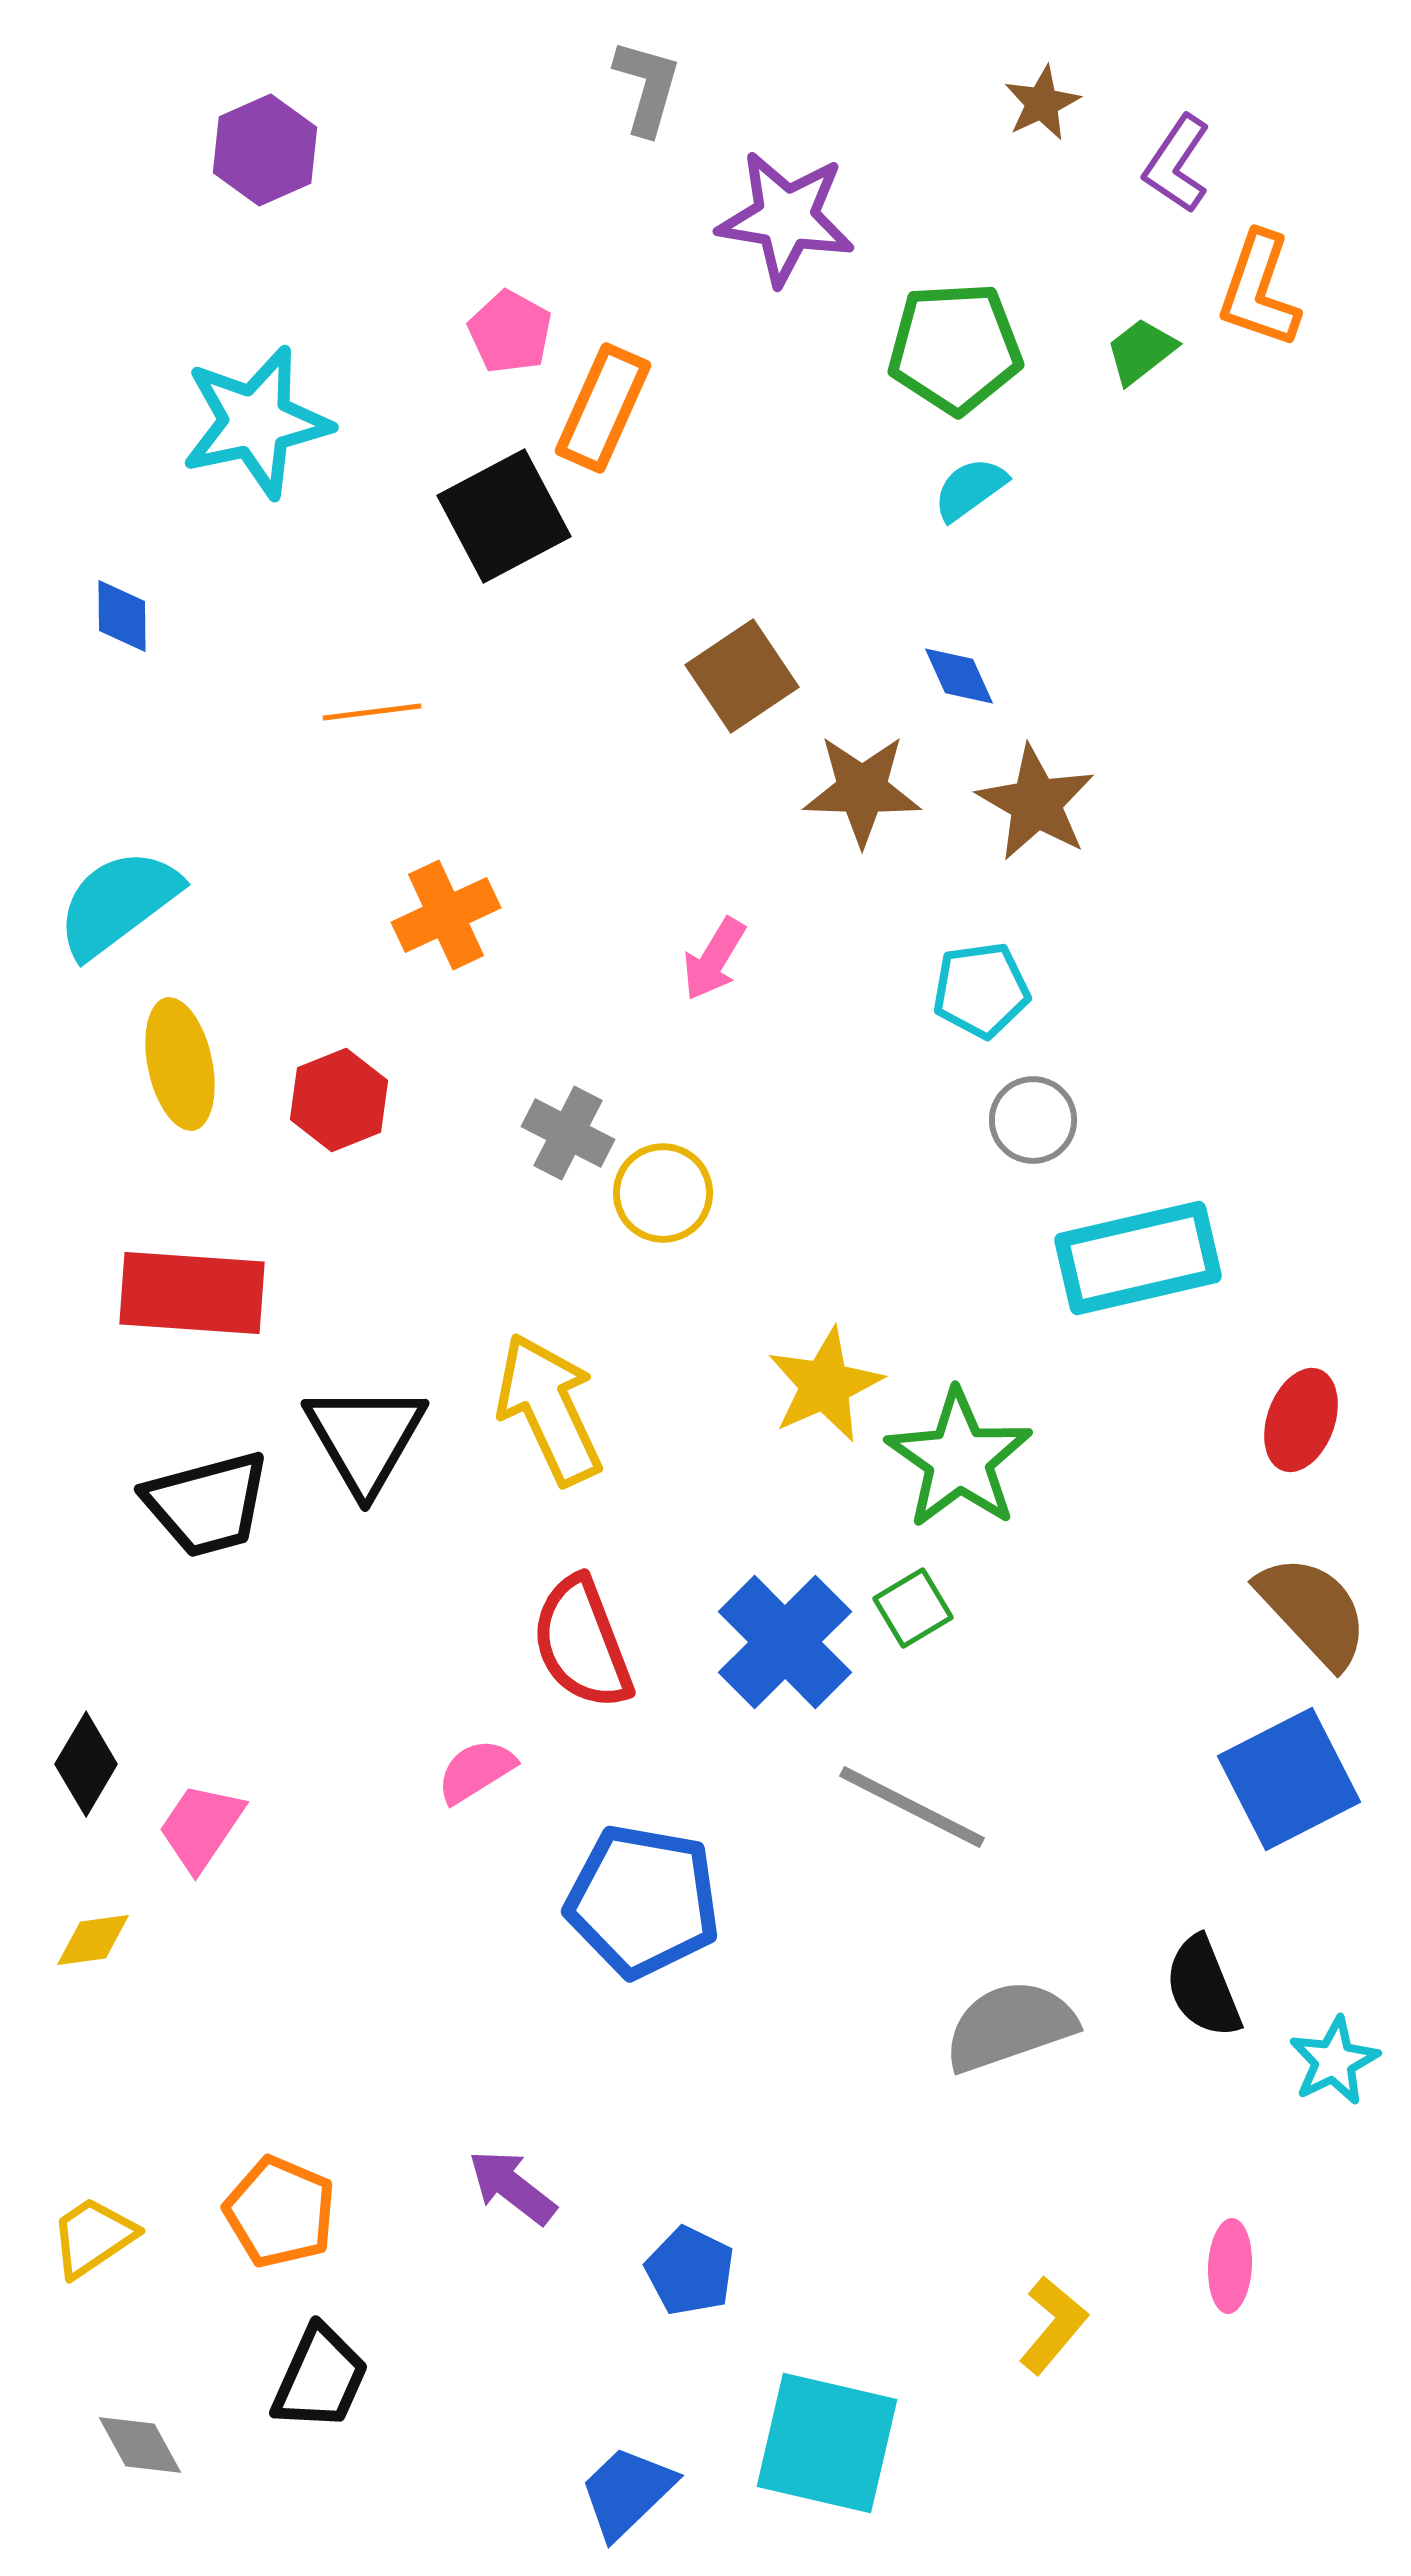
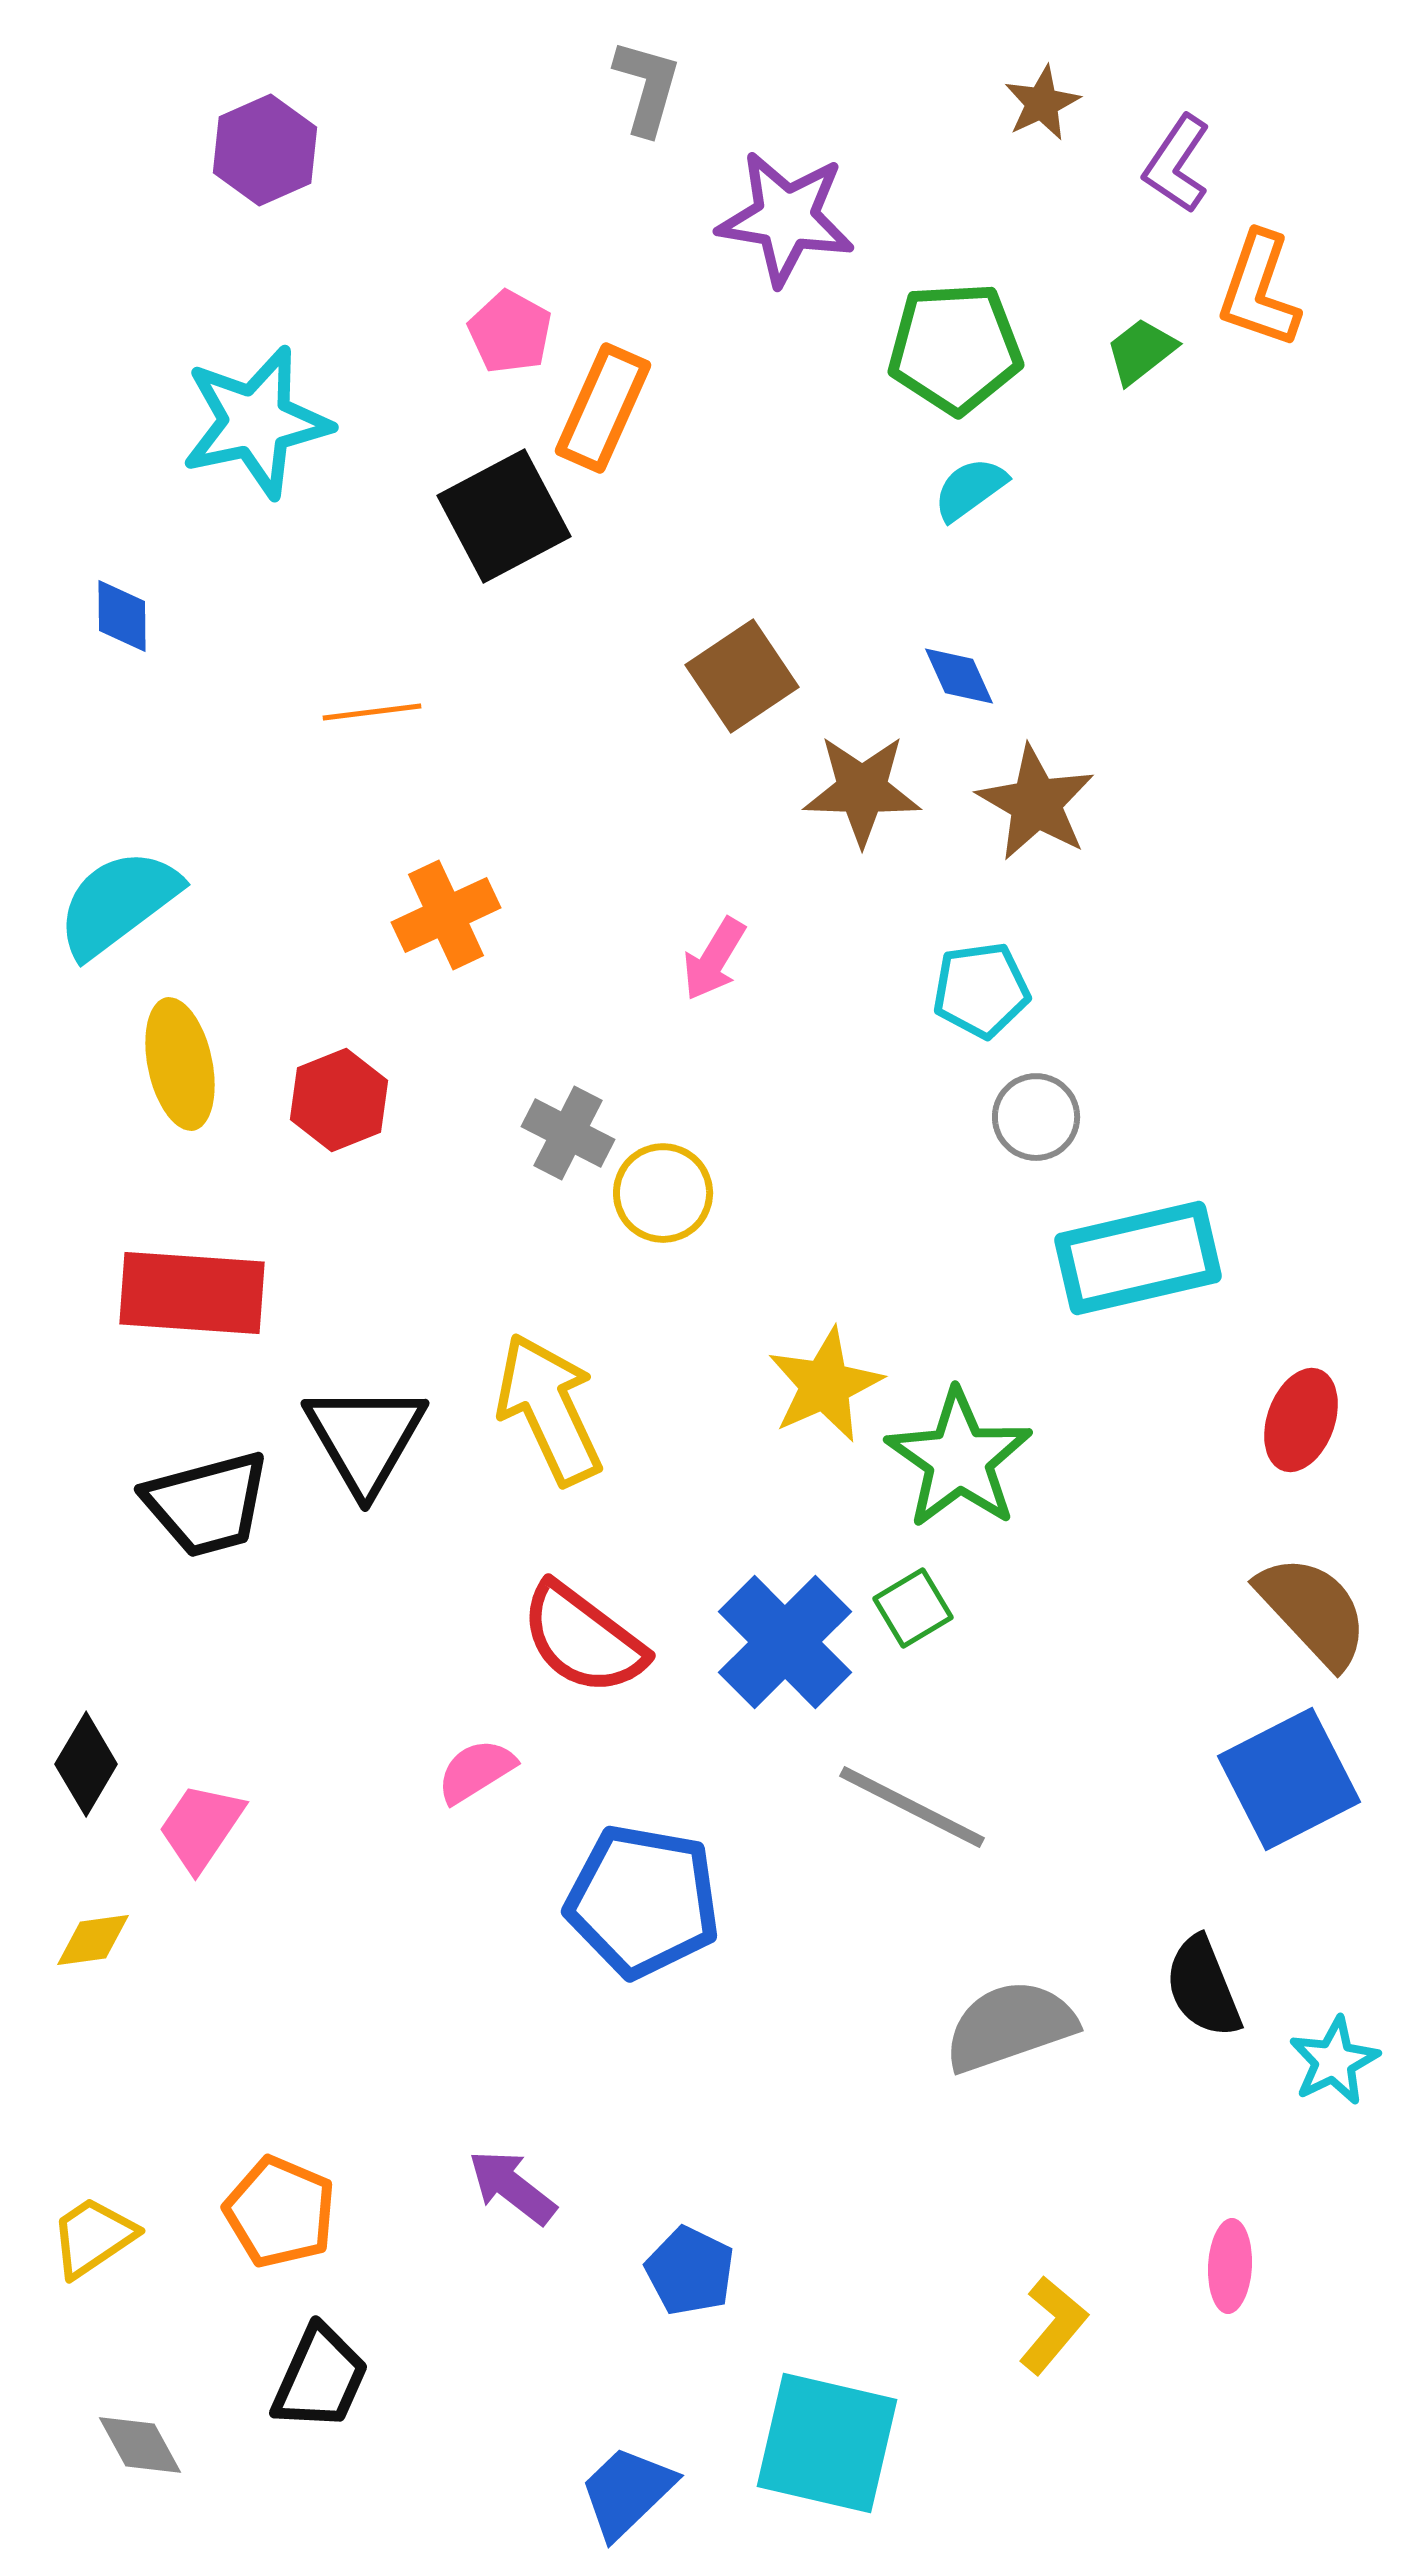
gray circle at (1033, 1120): moved 3 px right, 3 px up
red semicircle at (582, 1643): moved 1 px right, 4 px up; rotated 32 degrees counterclockwise
